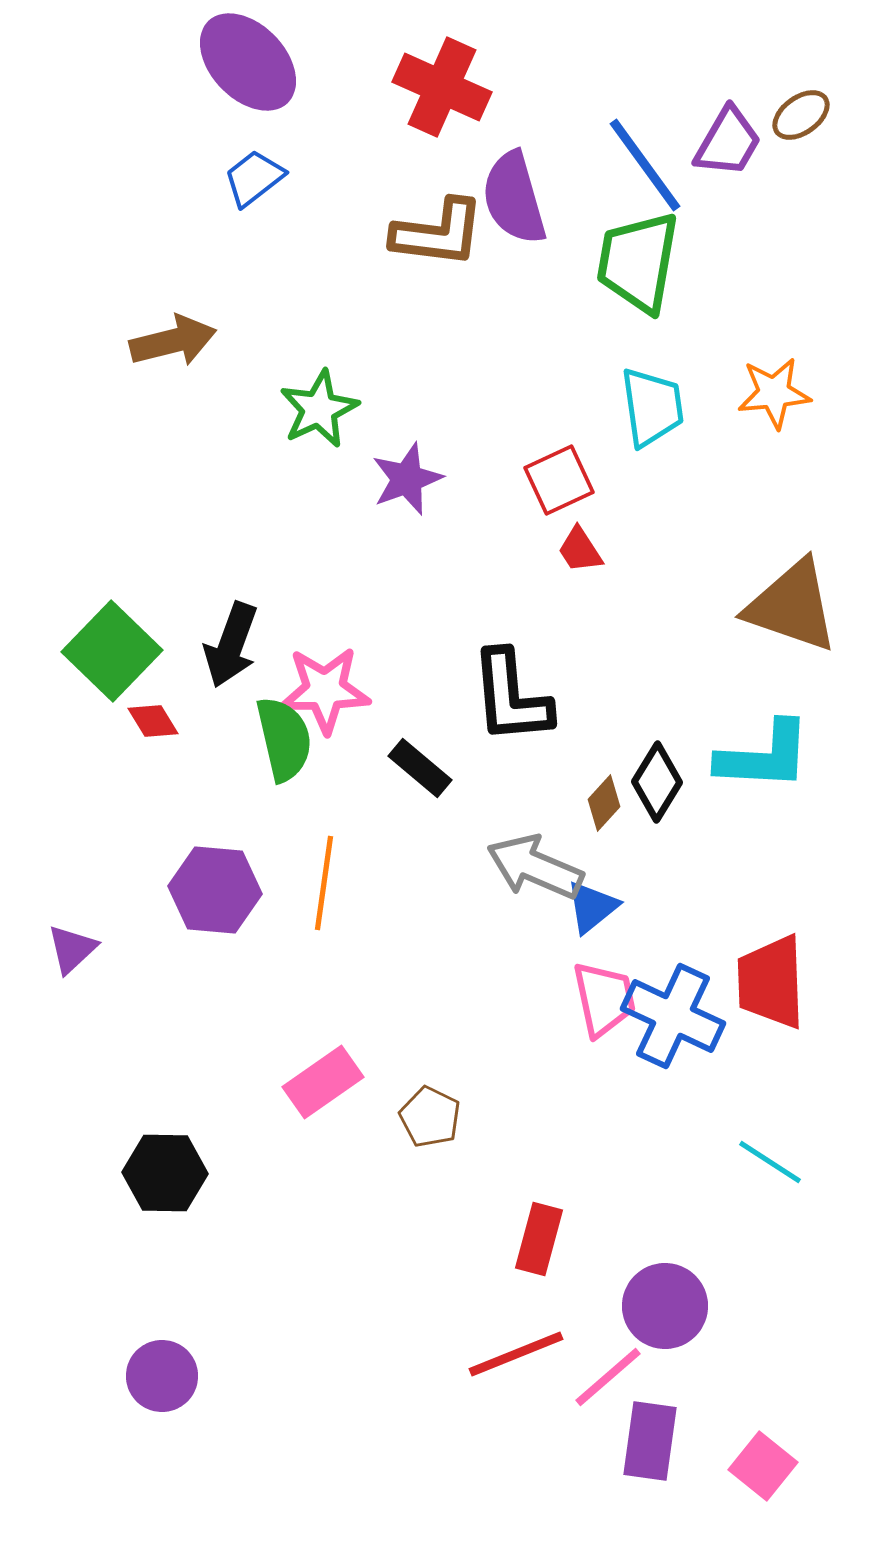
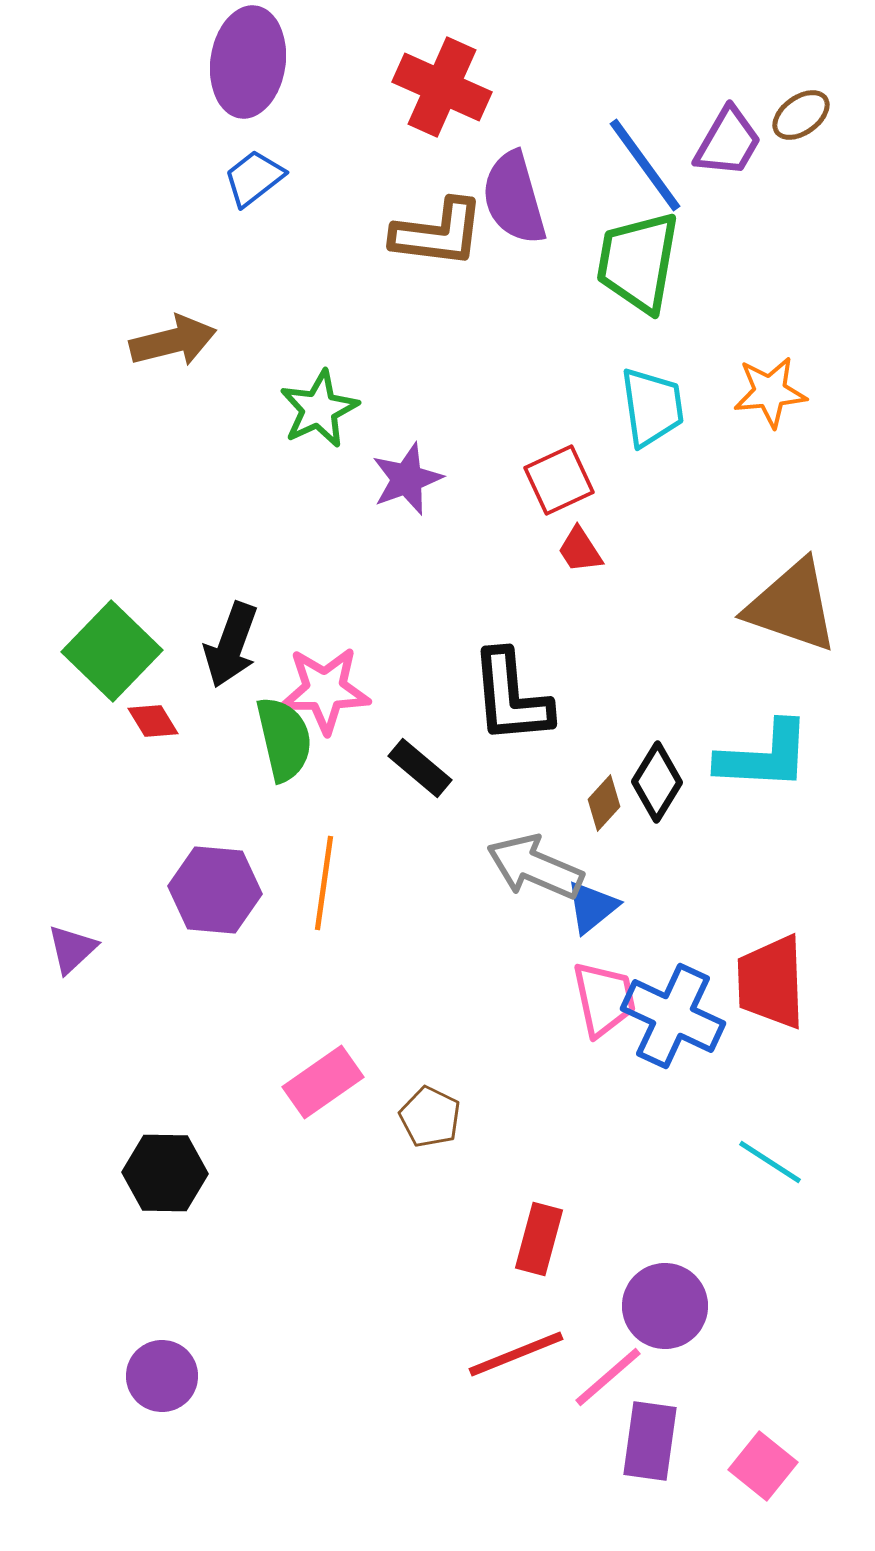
purple ellipse at (248, 62): rotated 52 degrees clockwise
orange star at (774, 393): moved 4 px left, 1 px up
